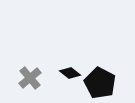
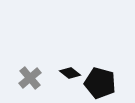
black pentagon: rotated 12 degrees counterclockwise
